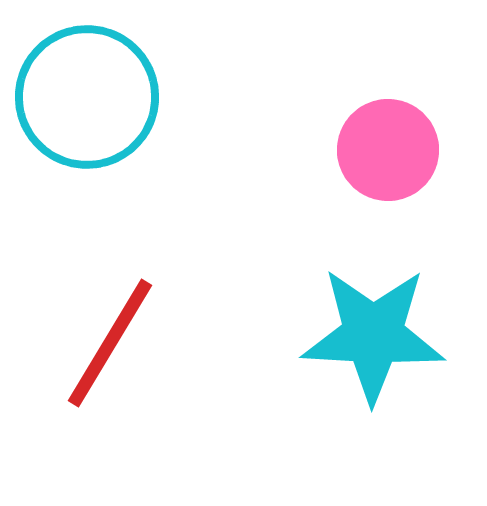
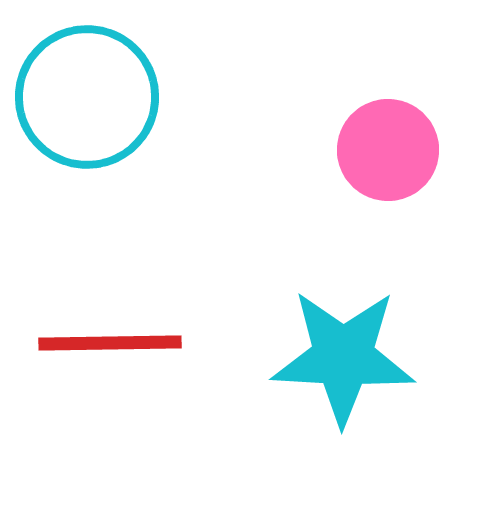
cyan star: moved 30 px left, 22 px down
red line: rotated 58 degrees clockwise
